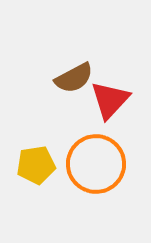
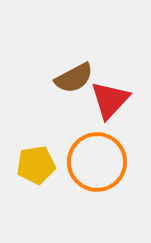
orange circle: moved 1 px right, 2 px up
